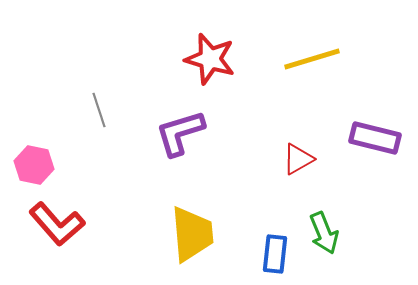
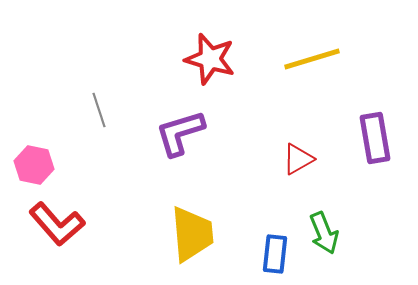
purple rectangle: rotated 66 degrees clockwise
